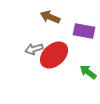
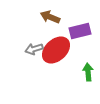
purple rectangle: moved 4 px left; rotated 25 degrees counterclockwise
red ellipse: moved 2 px right, 5 px up
green arrow: rotated 48 degrees clockwise
